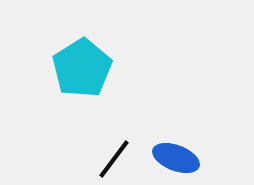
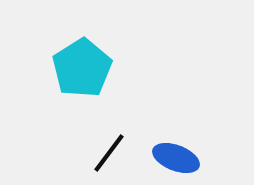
black line: moved 5 px left, 6 px up
